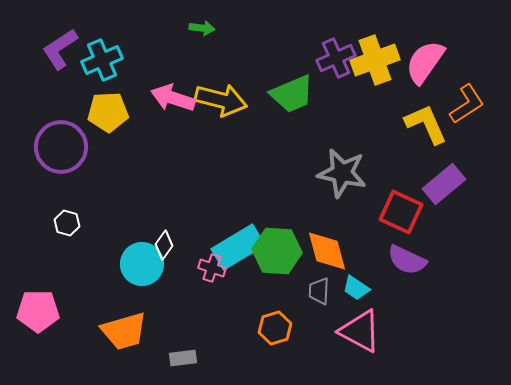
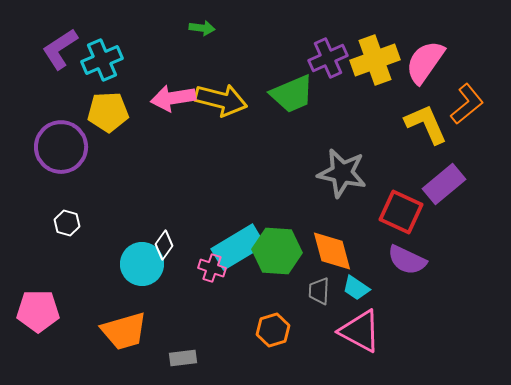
purple cross: moved 8 px left
pink arrow: rotated 27 degrees counterclockwise
orange L-shape: rotated 6 degrees counterclockwise
orange diamond: moved 5 px right
orange hexagon: moved 2 px left, 2 px down
